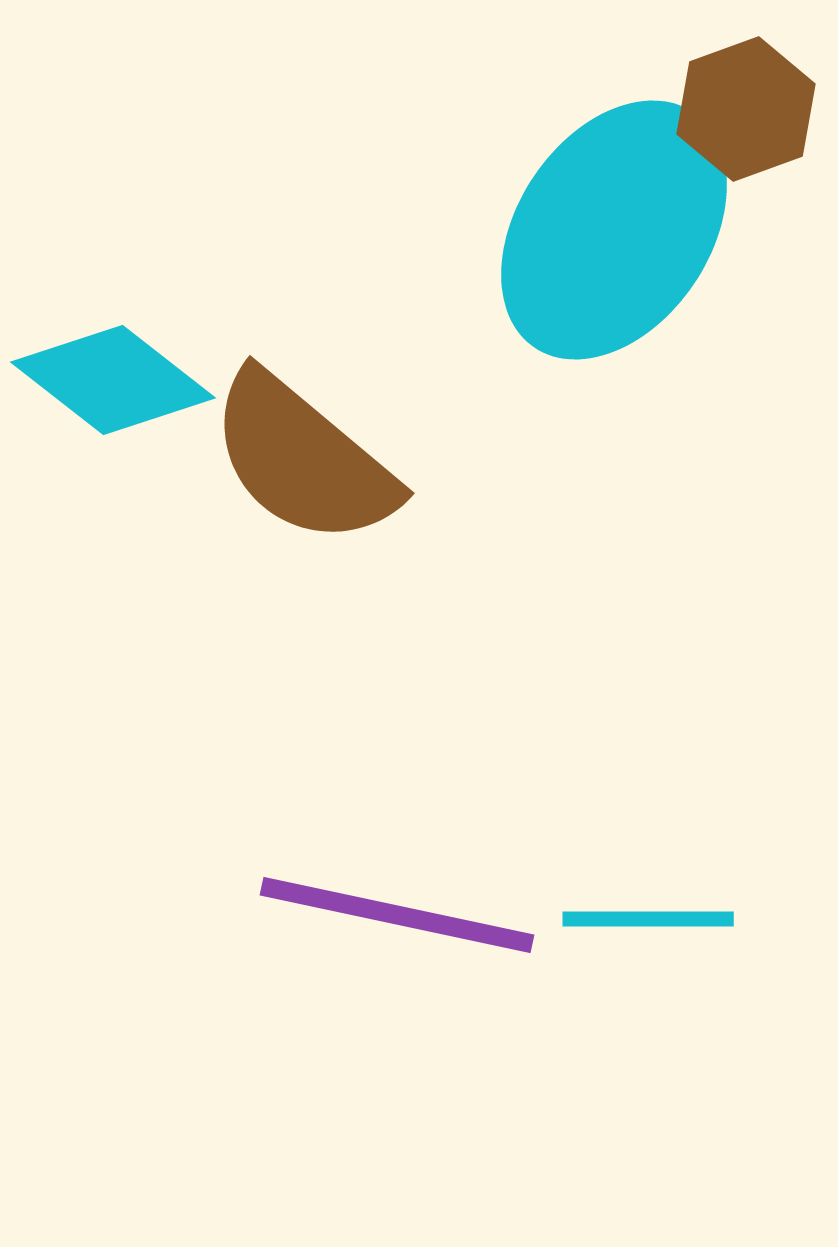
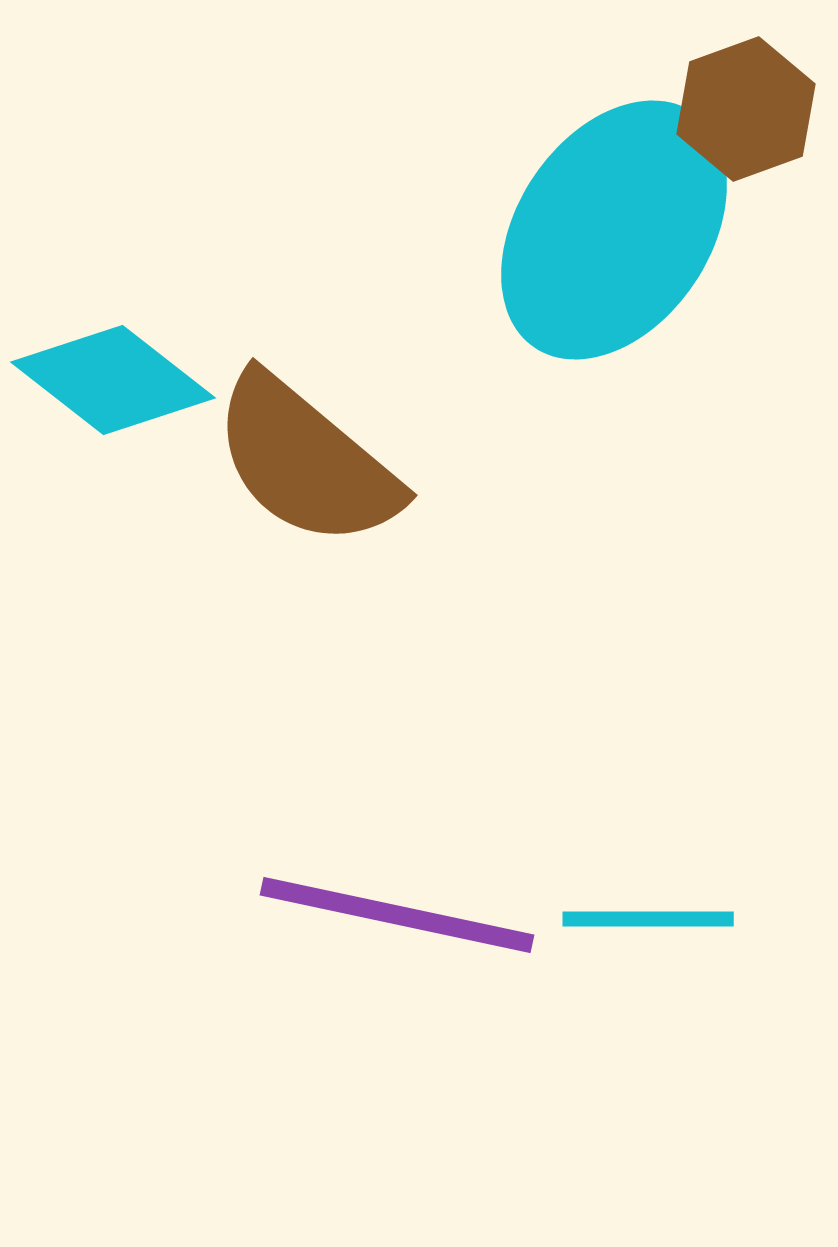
brown semicircle: moved 3 px right, 2 px down
